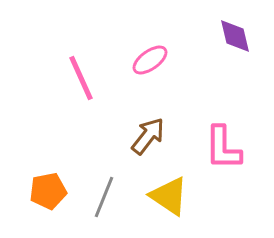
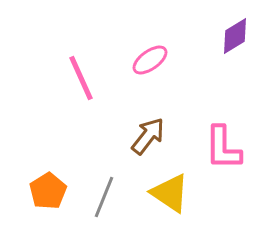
purple diamond: rotated 72 degrees clockwise
orange pentagon: rotated 21 degrees counterclockwise
yellow triangle: moved 1 px right, 3 px up
